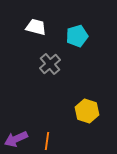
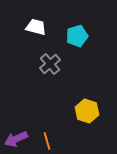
orange line: rotated 24 degrees counterclockwise
